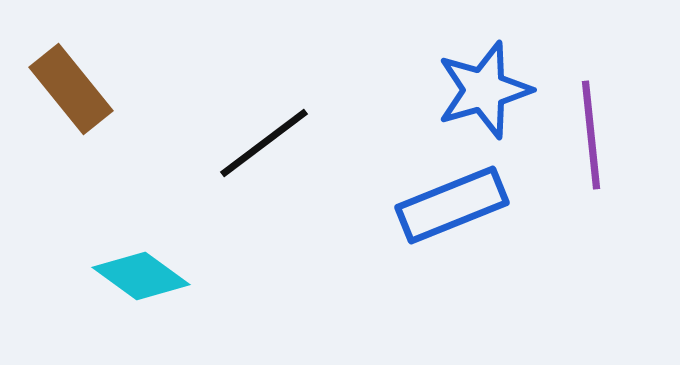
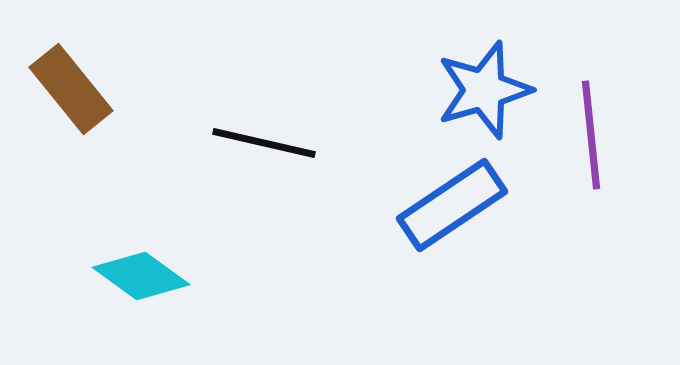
black line: rotated 50 degrees clockwise
blue rectangle: rotated 12 degrees counterclockwise
